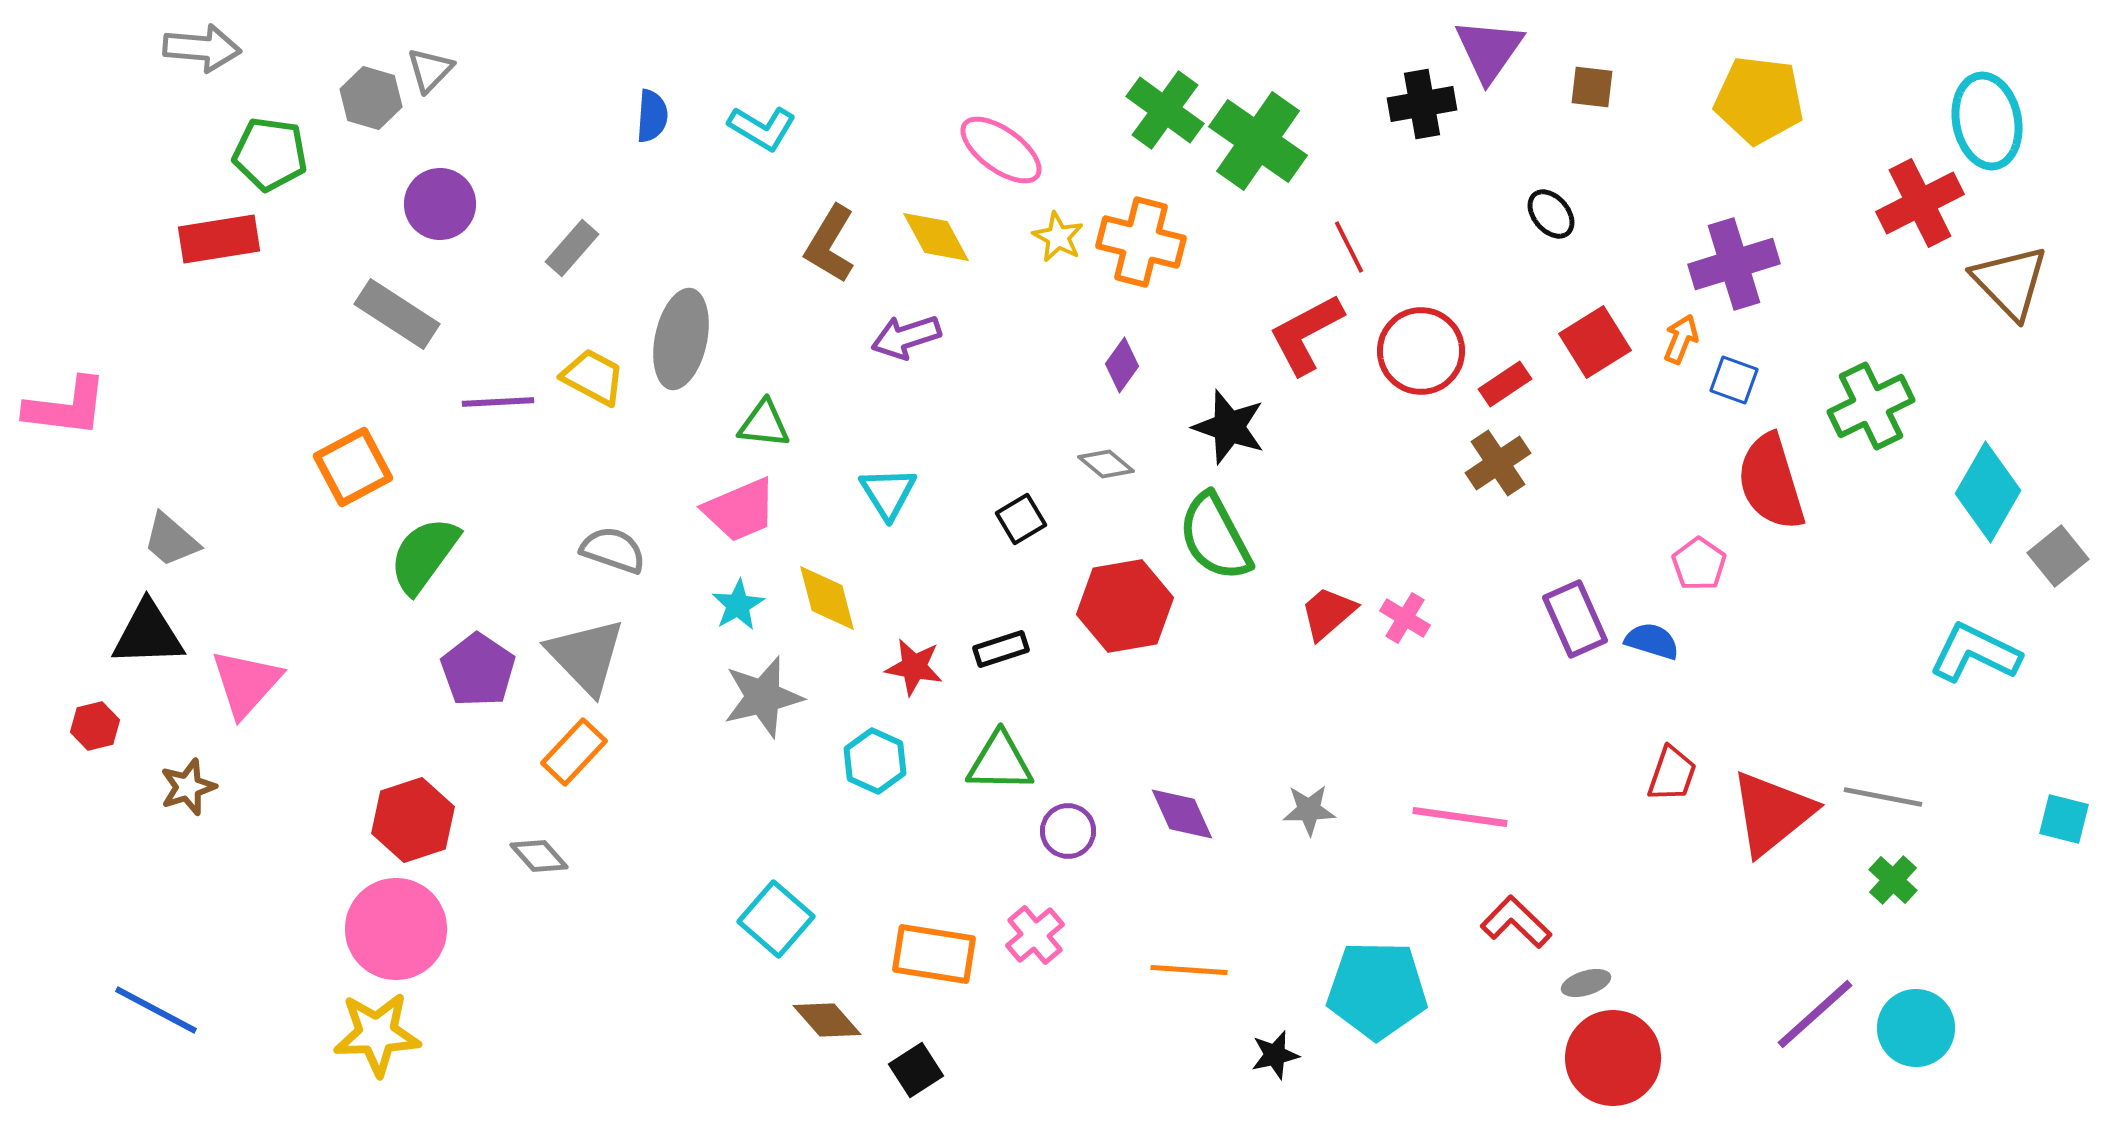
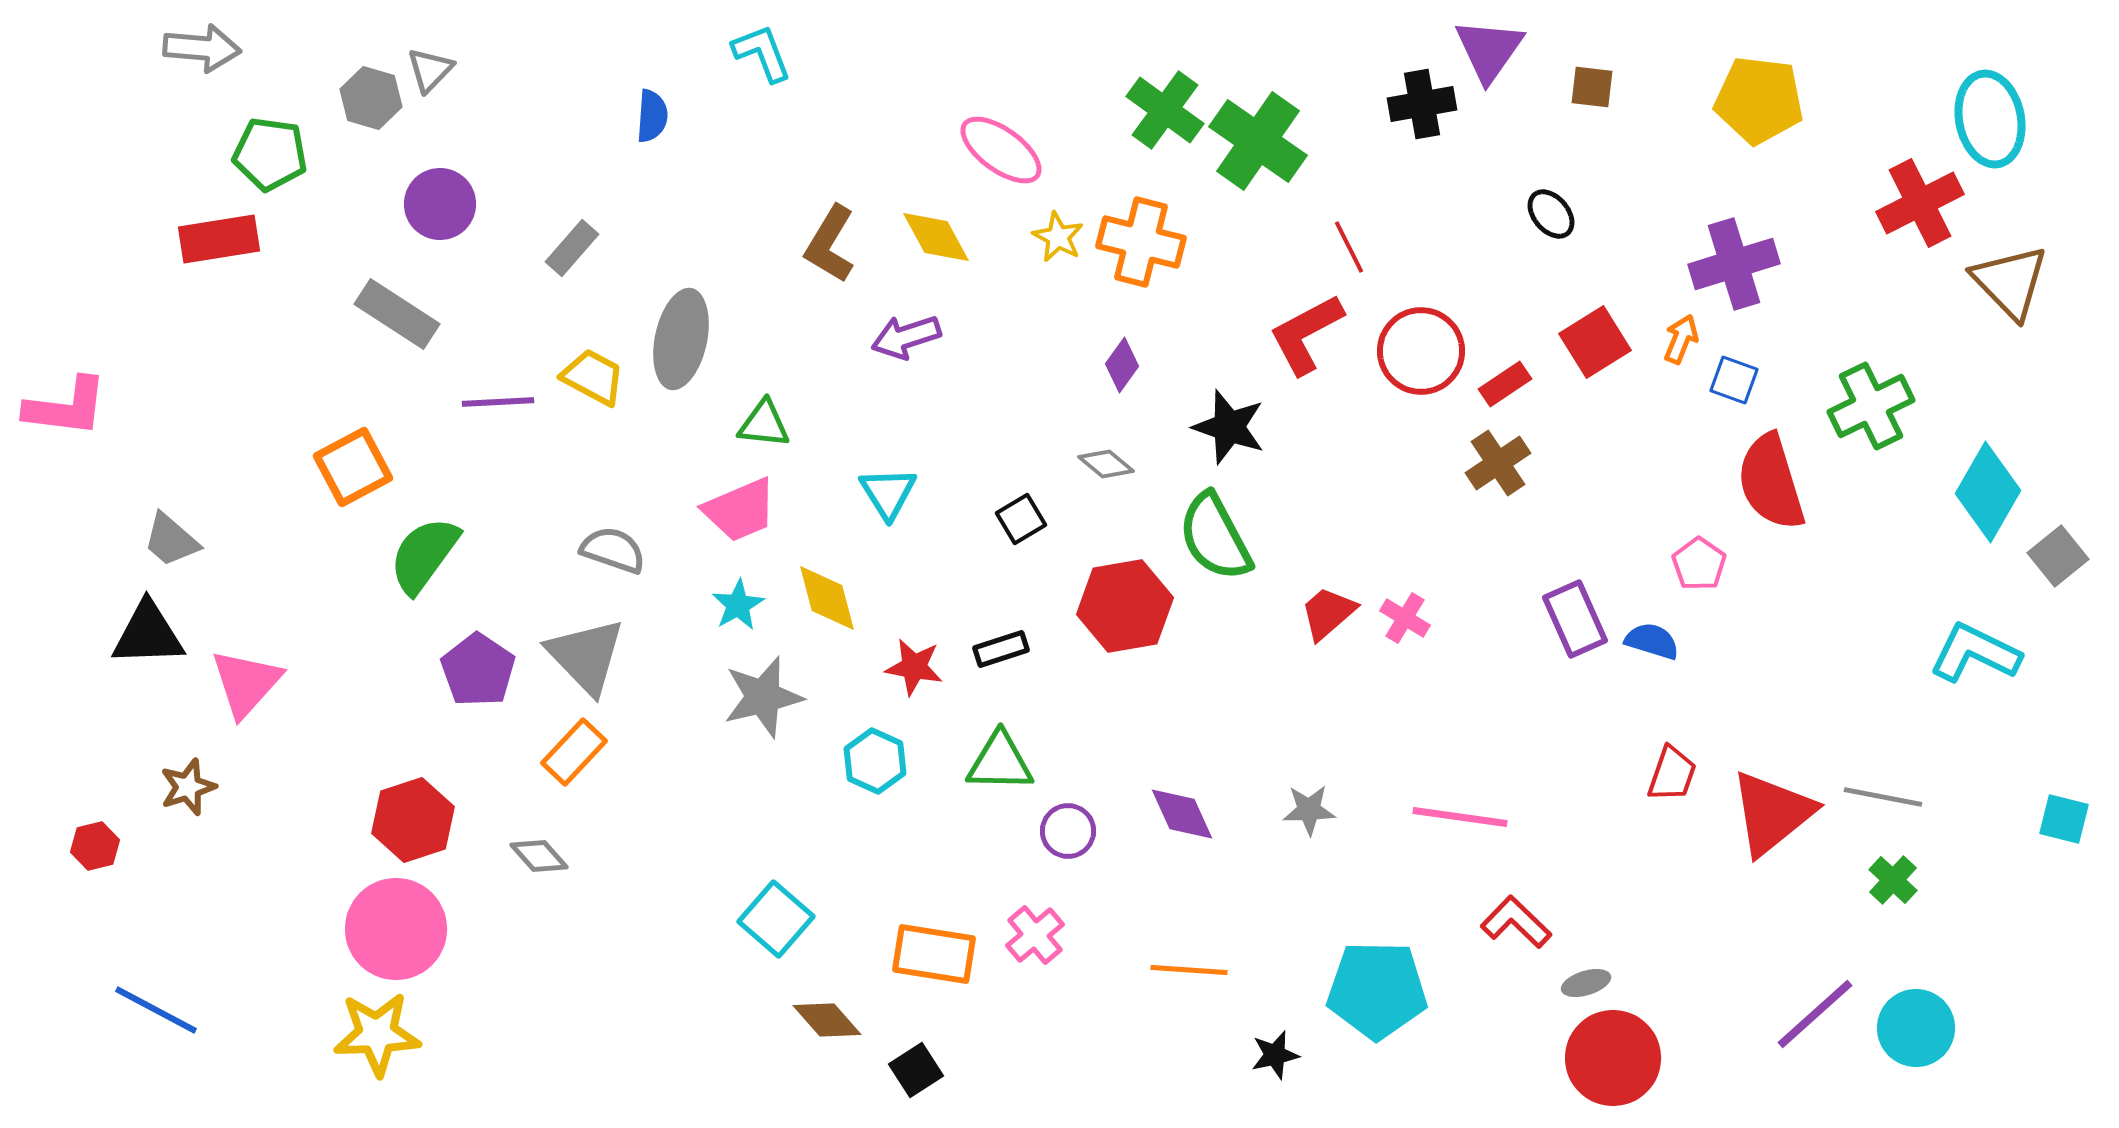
cyan ellipse at (1987, 121): moved 3 px right, 2 px up
cyan L-shape at (762, 128): moved 75 px up; rotated 142 degrees counterclockwise
red hexagon at (95, 726): moved 120 px down
